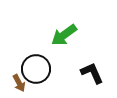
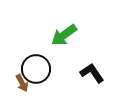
black L-shape: rotated 10 degrees counterclockwise
brown arrow: moved 3 px right
